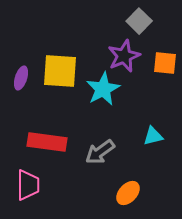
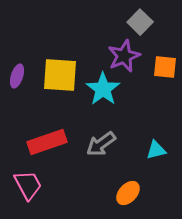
gray square: moved 1 px right, 1 px down
orange square: moved 4 px down
yellow square: moved 4 px down
purple ellipse: moved 4 px left, 2 px up
cyan star: rotated 8 degrees counterclockwise
cyan triangle: moved 3 px right, 14 px down
red rectangle: rotated 27 degrees counterclockwise
gray arrow: moved 1 px right, 8 px up
pink trapezoid: rotated 28 degrees counterclockwise
